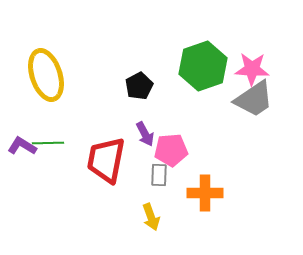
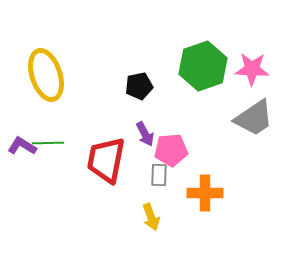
black pentagon: rotated 16 degrees clockwise
gray trapezoid: moved 19 px down
